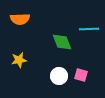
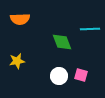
cyan line: moved 1 px right
yellow star: moved 2 px left, 1 px down
